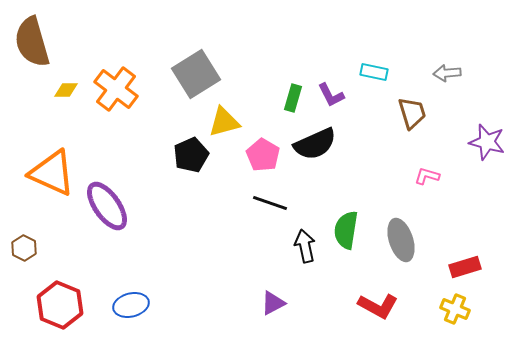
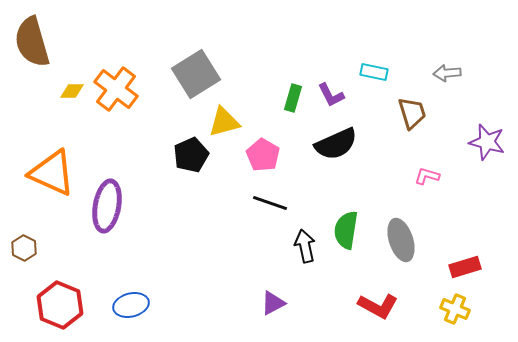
yellow diamond: moved 6 px right, 1 px down
black semicircle: moved 21 px right
purple ellipse: rotated 45 degrees clockwise
